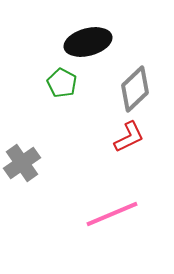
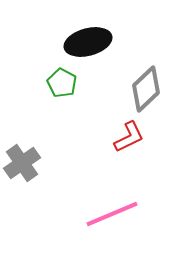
gray diamond: moved 11 px right
